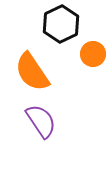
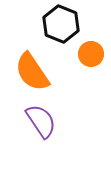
black hexagon: rotated 12 degrees counterclockwise
orange circle: moved 2 px left
